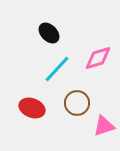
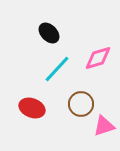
brown circle: moved 4 px right, 1 px down
